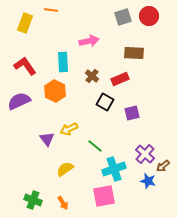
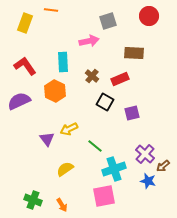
gray square: moved 15 px left, 4 px down
orange arrow: moved 1 px left, 2 px down
